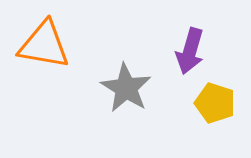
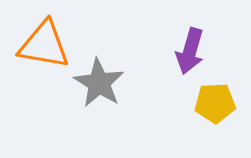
gray star: moved 27 px left, 5 px up
yellow pentagon: rotated 21 degrees counterclockwise
